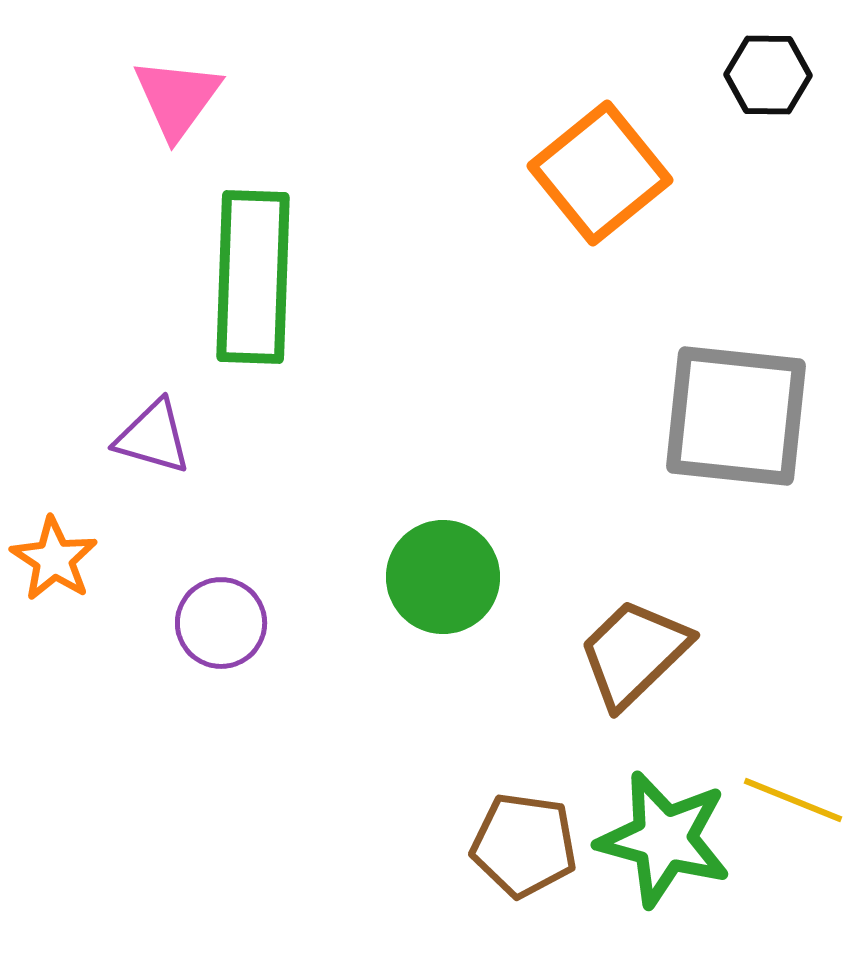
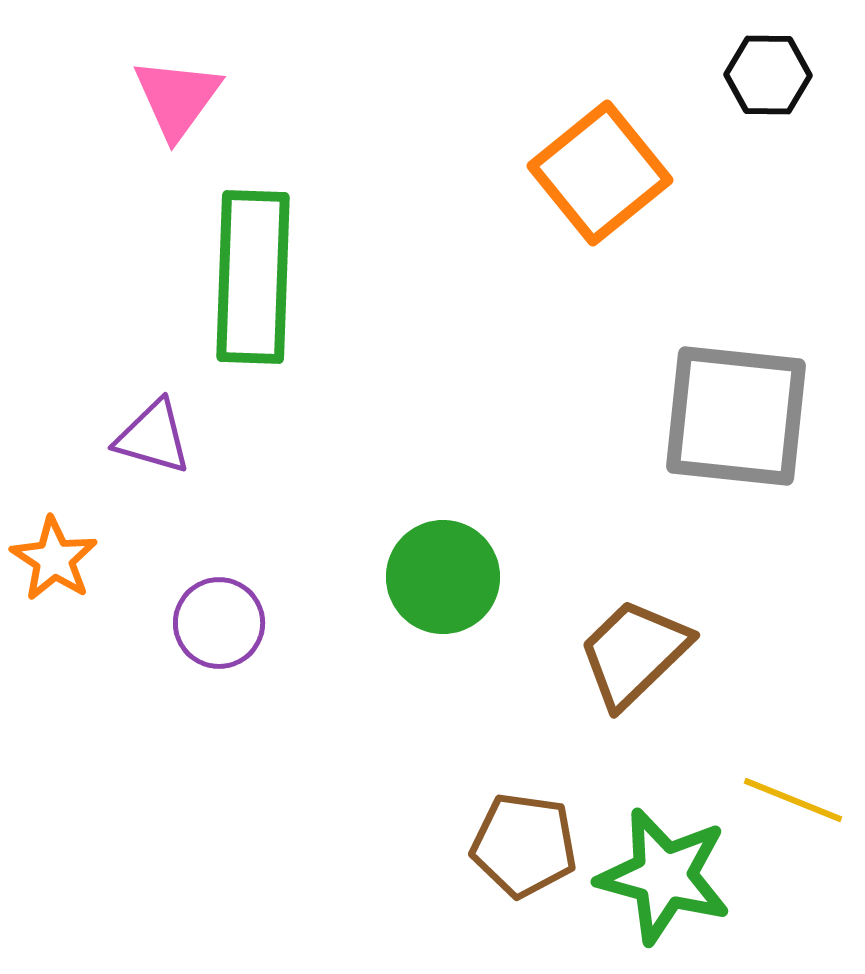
purple circle: moved 2 px left
green star: moved 37 px down
